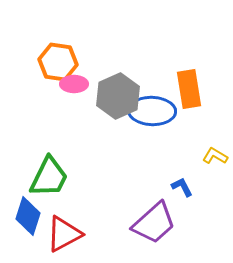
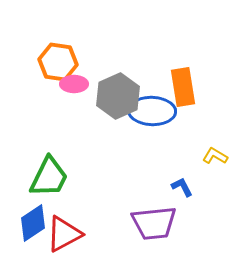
orange rectangle: moved 6 px left, 2 px up
blue diamond: moved 5 px right, 7 px down; rotated 39 degrees clockwise
purple trapezoid: rotated 36 degrees clockwise
